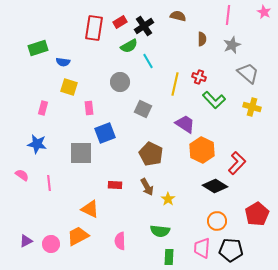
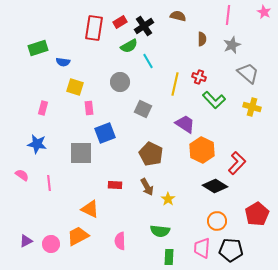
yellow square at (69, 87): moved 6 px right
